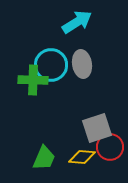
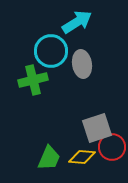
cyan circle: moved 14 px up
green cross: rotated 16 degrees counterclockwise
red circle: moved 2 px right
green trapezoid: moved 5 px right
